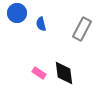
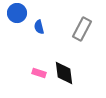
blue semicircle: moved 2 px left, 3 px down
pink rectangle: rotated 16 degrees counterclockwise
